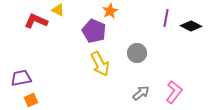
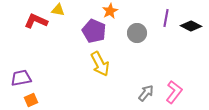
yellow triangle: rotated 16 degrees counterclockwise
gray circle: moved 20 px up
gray arrow: moved 5 px right; rotated 12 degrees counterclockwise
